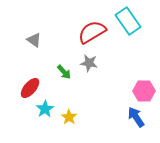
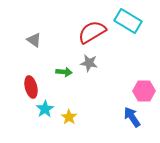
cyan rectangle: rotated 24 degrees counterclockwise
green arrow: rotated 42 degrees counterclockwise
red ellipse: moved 1 px right, 1 px up; rotated 55 degrees counterclockwise
blue arrow: moved 4 px left
